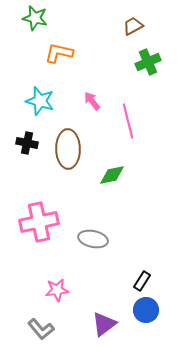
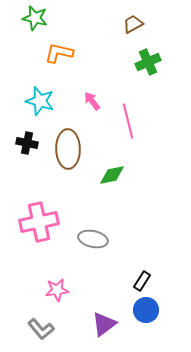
brown trapezoid: moved 2 px up
